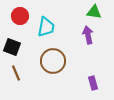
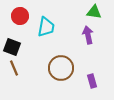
brown circle: moved 8 px right, 7 px down
brown line: moved 2 px left, 5 px up
purple rectangle: moved 1 px left, 2 px up
